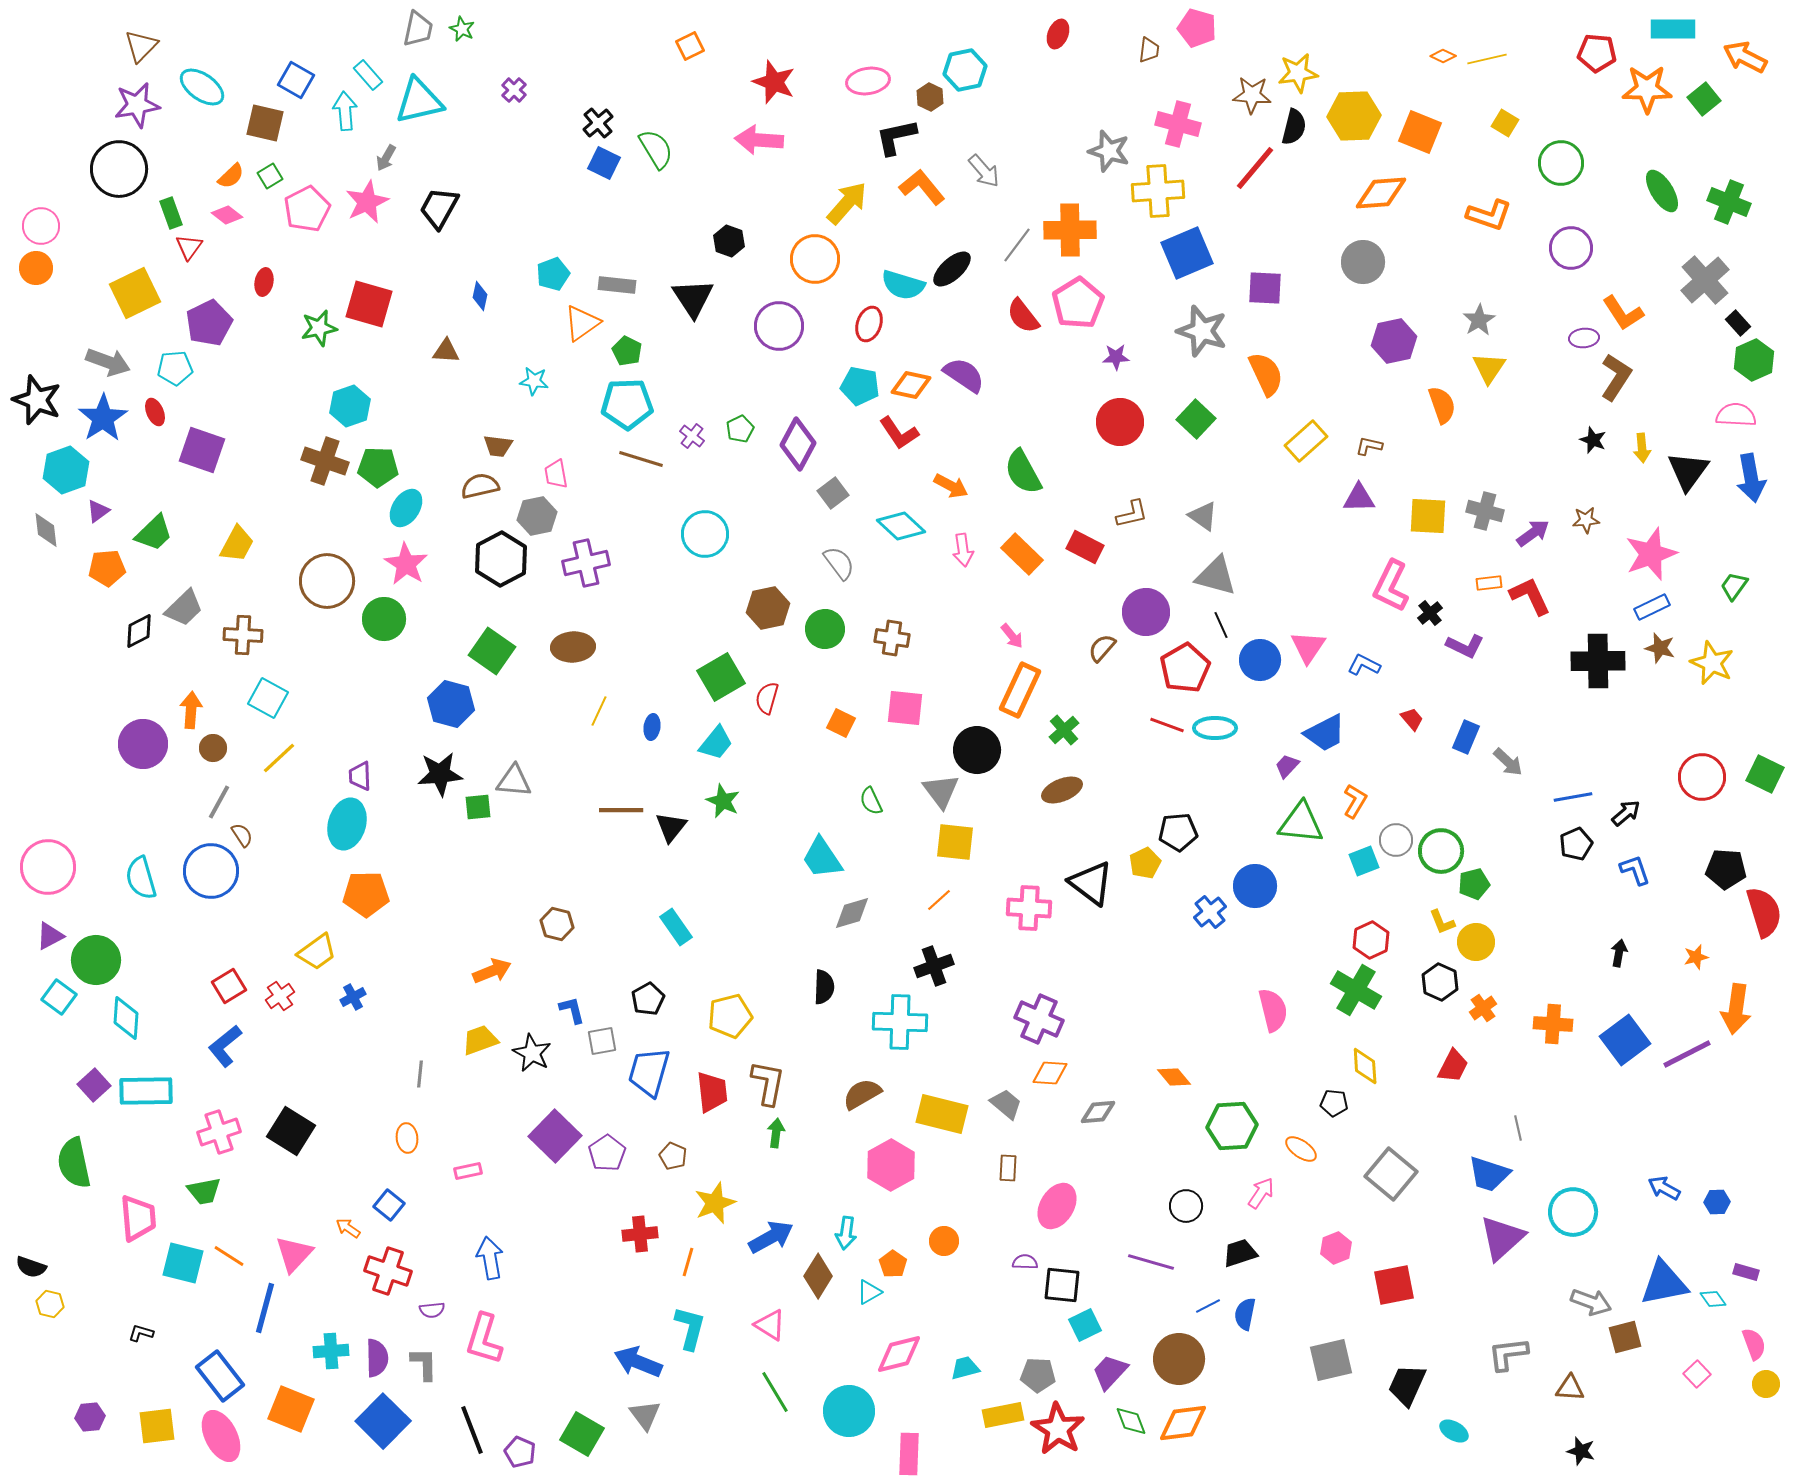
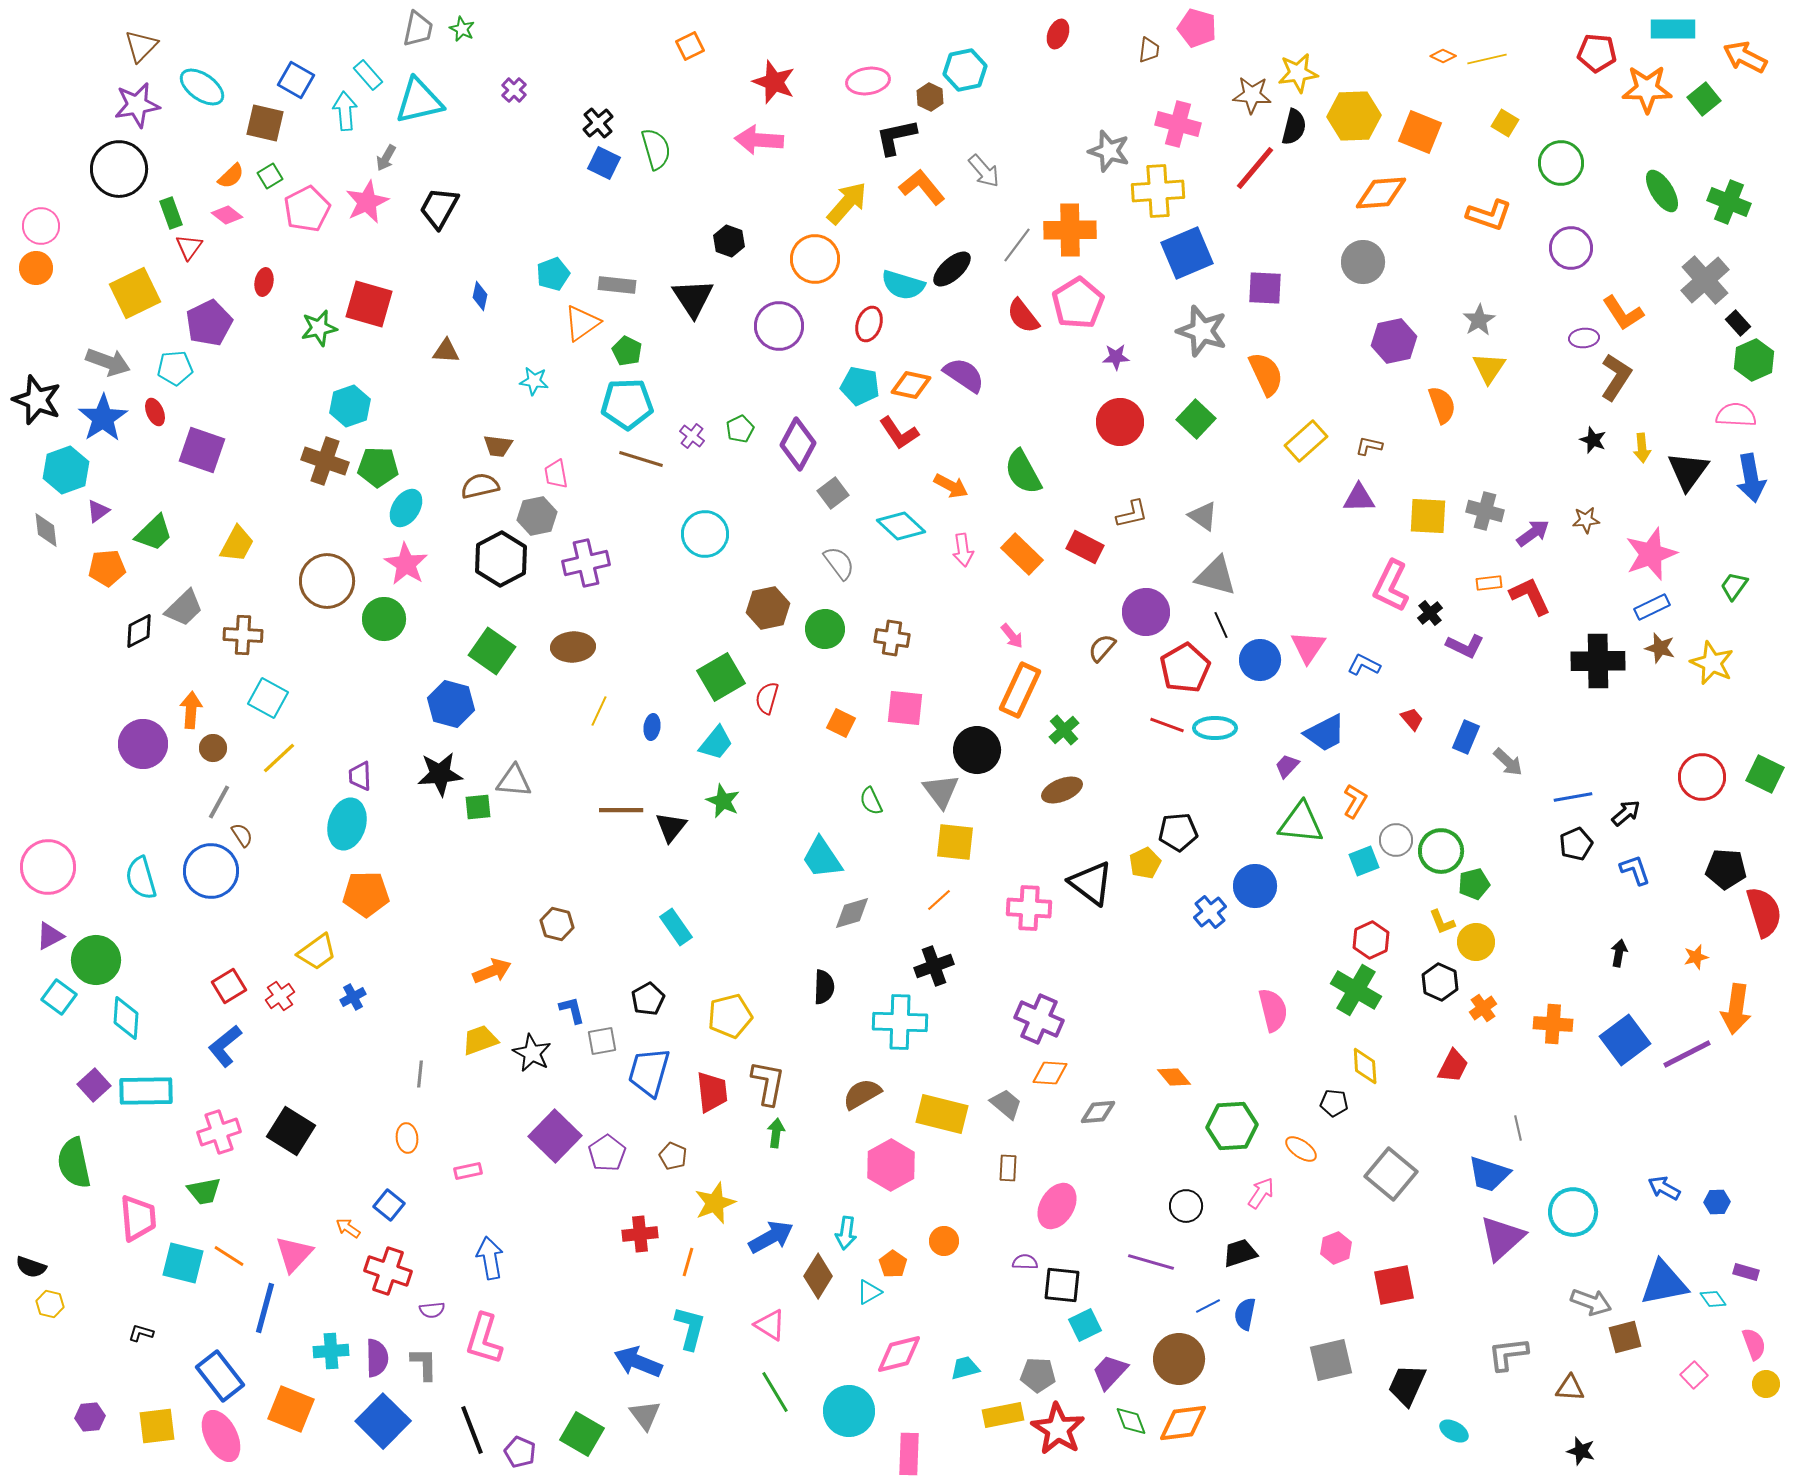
green semicircle at (656, 149): rotated 15 degrees clockwise
pink square at (1697, 1374): moved 3 px left, 1 px down
